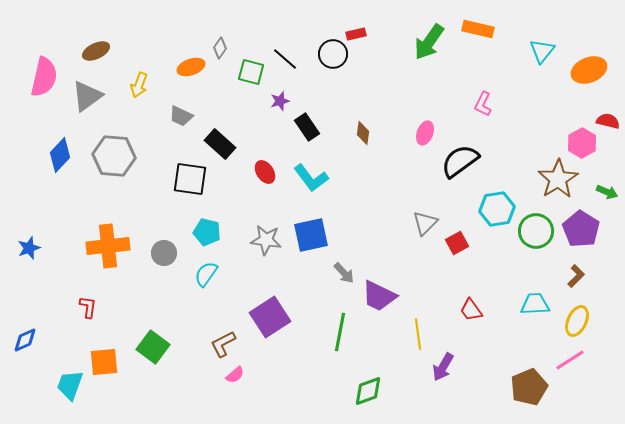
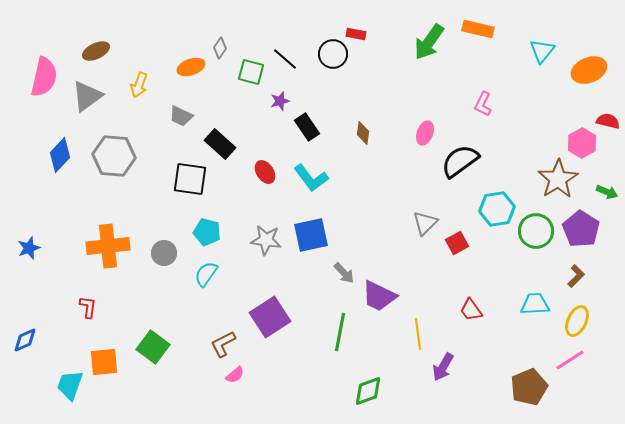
red rectangle at (356, 34): rotated 24 degrees clockwise
